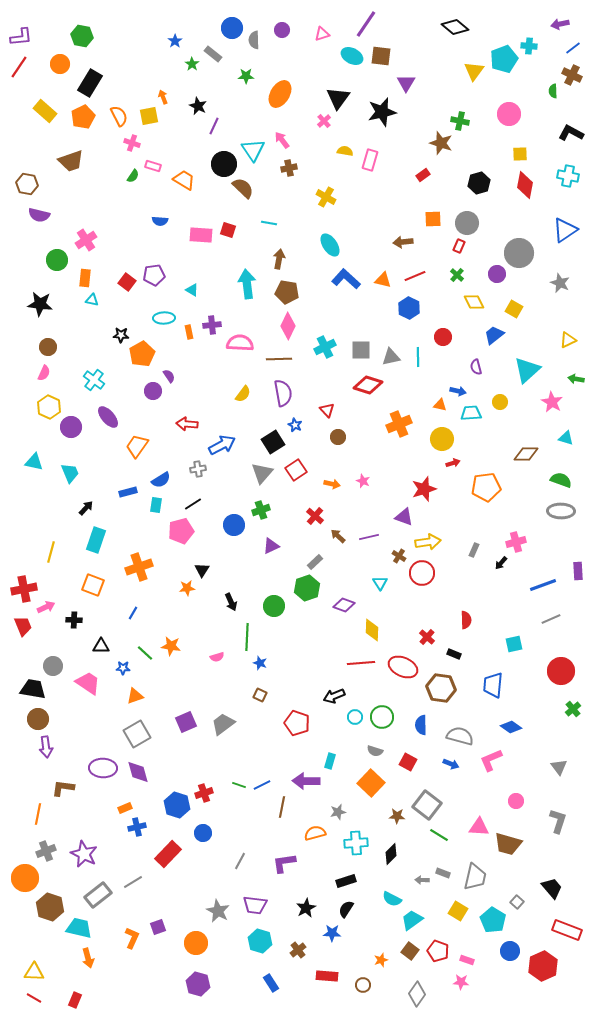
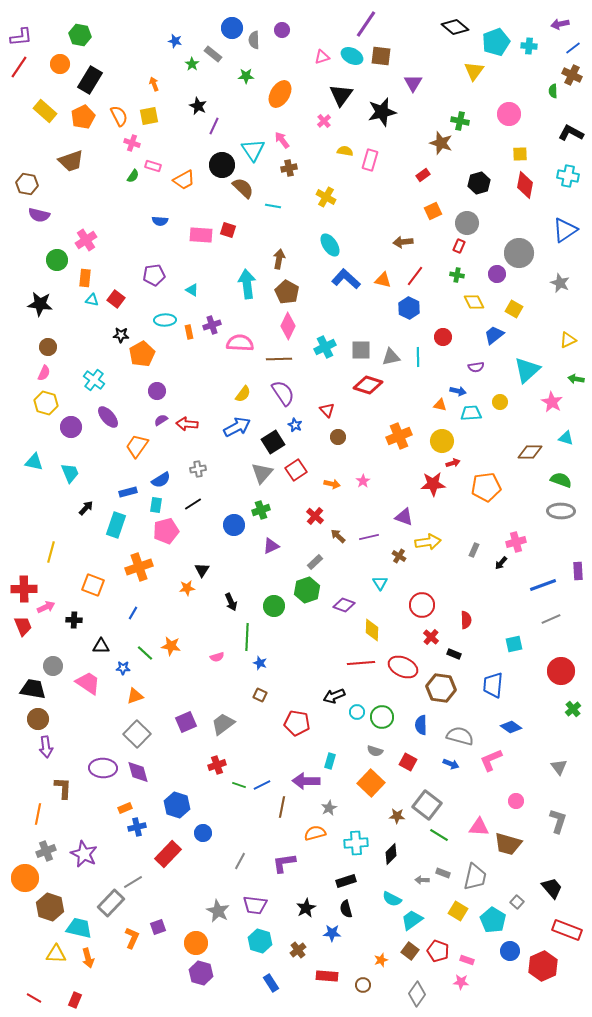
pink triangle at (322, 34): moved 23 px down
green hexagon at (82, 36): moved 2 px left, 1 px up
blue star at (175, 41): rotated 24 degrees counterclockwise
cyan pentagon at (504, 59): moved 8 px left, 17 px up
black rectangle at (90, 83): moved 3 px up
purple triangle at (406, 83): moved 7 px right
orange arrow at (163, 97): moved 9 px left, 13 px up
black triangle at (338, 98): moved 3 px right, 3 px up
black circle at (224, 164): moved 2 px left, 1 px down
orange trapezoid at (184, 180): rotated 120 degrees clockwise
orange square at (433, 219): moved 8 px up; rotated 24 degrees counterclockwise
cyan line at (269, 223): moved 4 px right, 17 px up
green cross at (457, 275): rotated 32 degrees counterclockwise
red line at (415, 276): rotated 30 degrees counterclockwise
red square at (127, 282): moved 11 px left, 17 px down
brown pentagon at (287, 292): rotated 20 degrees clockwise
cyan ellipse at (164, 318): moved 1 px right, 2 px down
purple cross at (212, 325): rotated 12 degrees counterclockwise
purple semicircle at (476, 367): rotated 84 degrees counterclockwise
purple semicircle at (169, 376): moved 8 px left, 44 px down; rotated 88 degrees counterclockwise
purple circle at (153, 391): moved 4 px right
purple semicircle at (283, 393): rotated 24 degrees counterclockwise
yellow hexagon at (49, 407): moved 3 px left, 4 px up; rotated 10 degrees counterclockwise
orange cross at (399, 424): moved 12 px down
yellow circle at (442, 439): moved 2 px down
blue arrow at (222, 445): moved 15 px right, 18 px up
brown diamond at (526, 454): moved 4 px right, 2 px up
pink star at (363, 481): rotated 16 degrees clockwise
red star at (424, 489): moved 9 px right, 5 px up; rotated 15 degrees clockwise
pink pentagon at (181, 531): moved 15 px left
cyan rectangle at (96, 540): moved 20 px right, 15 px up
red circle at (422, 573): moved 32 px down
green hexagon at (307, 588): moved 2 px down
red cross at (24, 589): rotated 10 degrees clockwise
red cross at (427, 637): moved 4 px right
cyan circle at (355, 717): moved 2 px right, 5 px up
red pentagon at (297, 723): rotated 10 degrees counterclockwise
gray square at (137, 734): rotated 16 degrees counterclockwise
brown L-shape at (63, 788): rotated 85 degrees clockwise
red cross at (204, 793): moved 13 px right, 28 px up
gray star at (338, 812): moved 9 px left, 4 px up; rotated 14 degrees counterclockwise
gray rectangle at (98, 895): moved 13 px right, 8 px down; rotated 8 degrees counterclockwise
black semicircle at (346, 909): rotated 48 degrees counterclockwise
yellow triangle at (34, 972): moved 22 px right, 18 px up
purple hexagon at (198, 984): moved 3 px right, 11 px up
